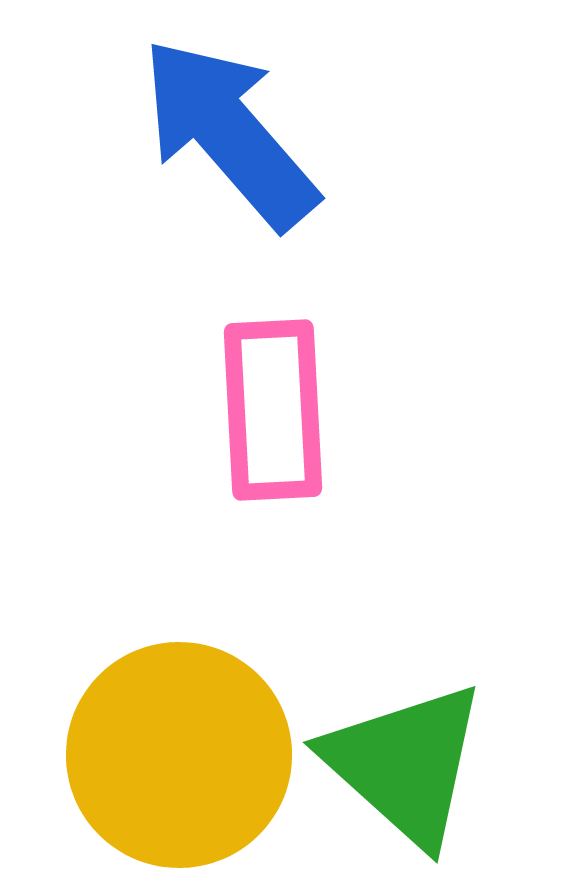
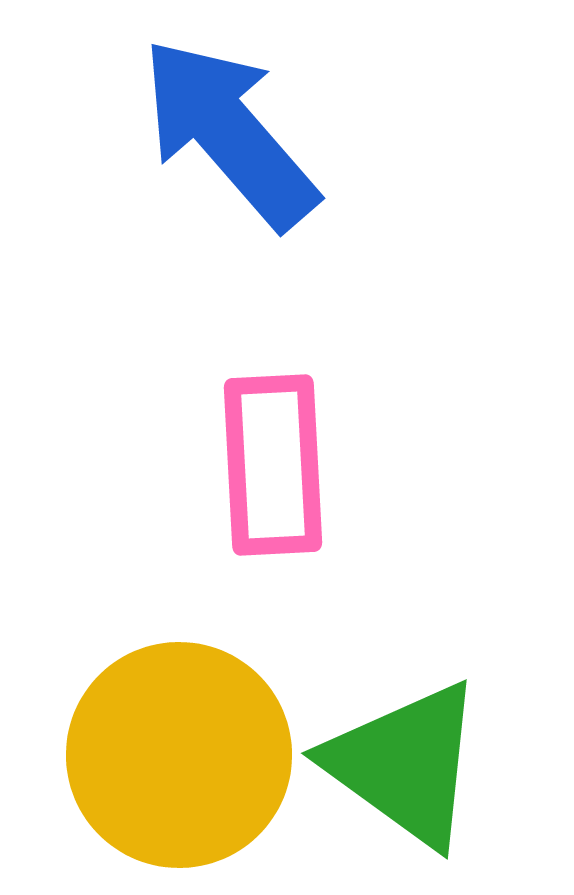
pink rectangle: moved 55 px down
green triangle: rotated 6 degrees counterclockwise
